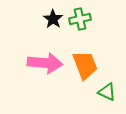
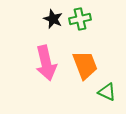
black star: rotated 12 degrees counterclockwise
pink arrow: moved 1 px right; rotated 72 degrees clockwise
